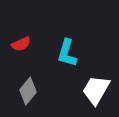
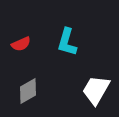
cyan L-shape: moved 11 px up
gray diamond: rotated 20 degrees clockwise
